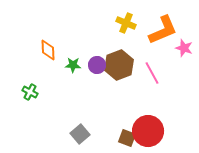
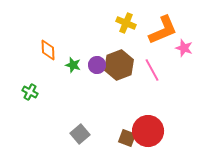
green star: rotated 14 degrees clockwise
pink line: moved 3 px up
